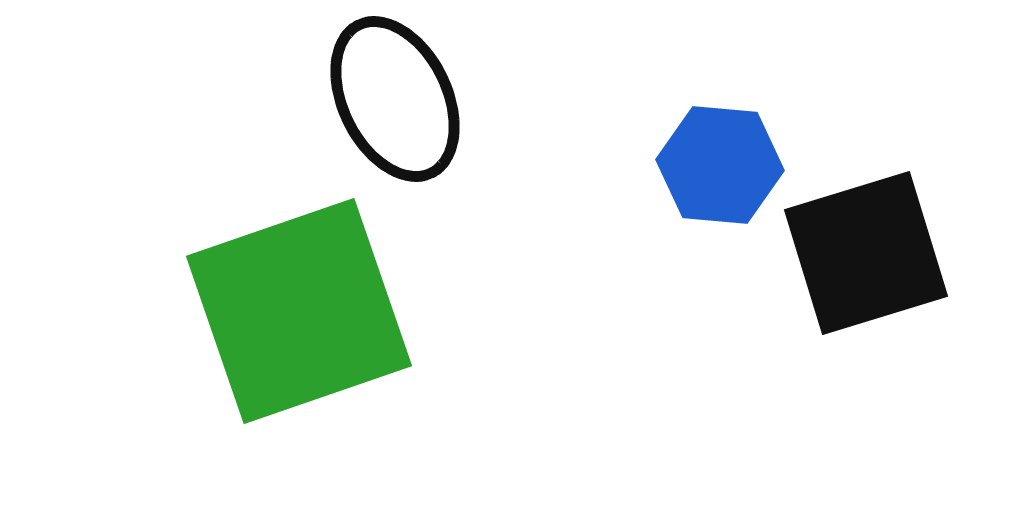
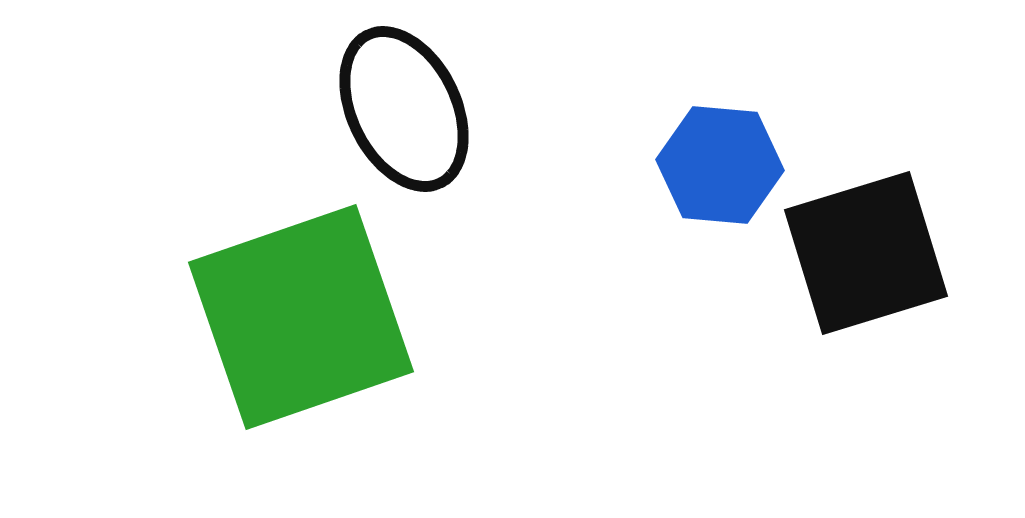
black ellipse: moved 9 px right, 10 px down
green square: moved 2 px right, 6 px down
